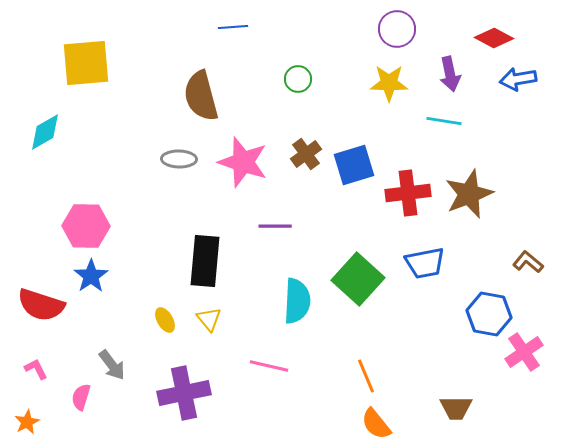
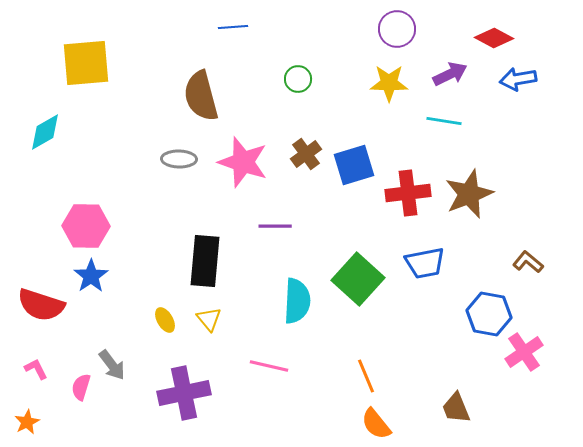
purple arrow: rotated 104 degrees counterclockwise
pink semicircle: moved 10 px up
brown trapezoid: rotated 68 degrees clockwise
